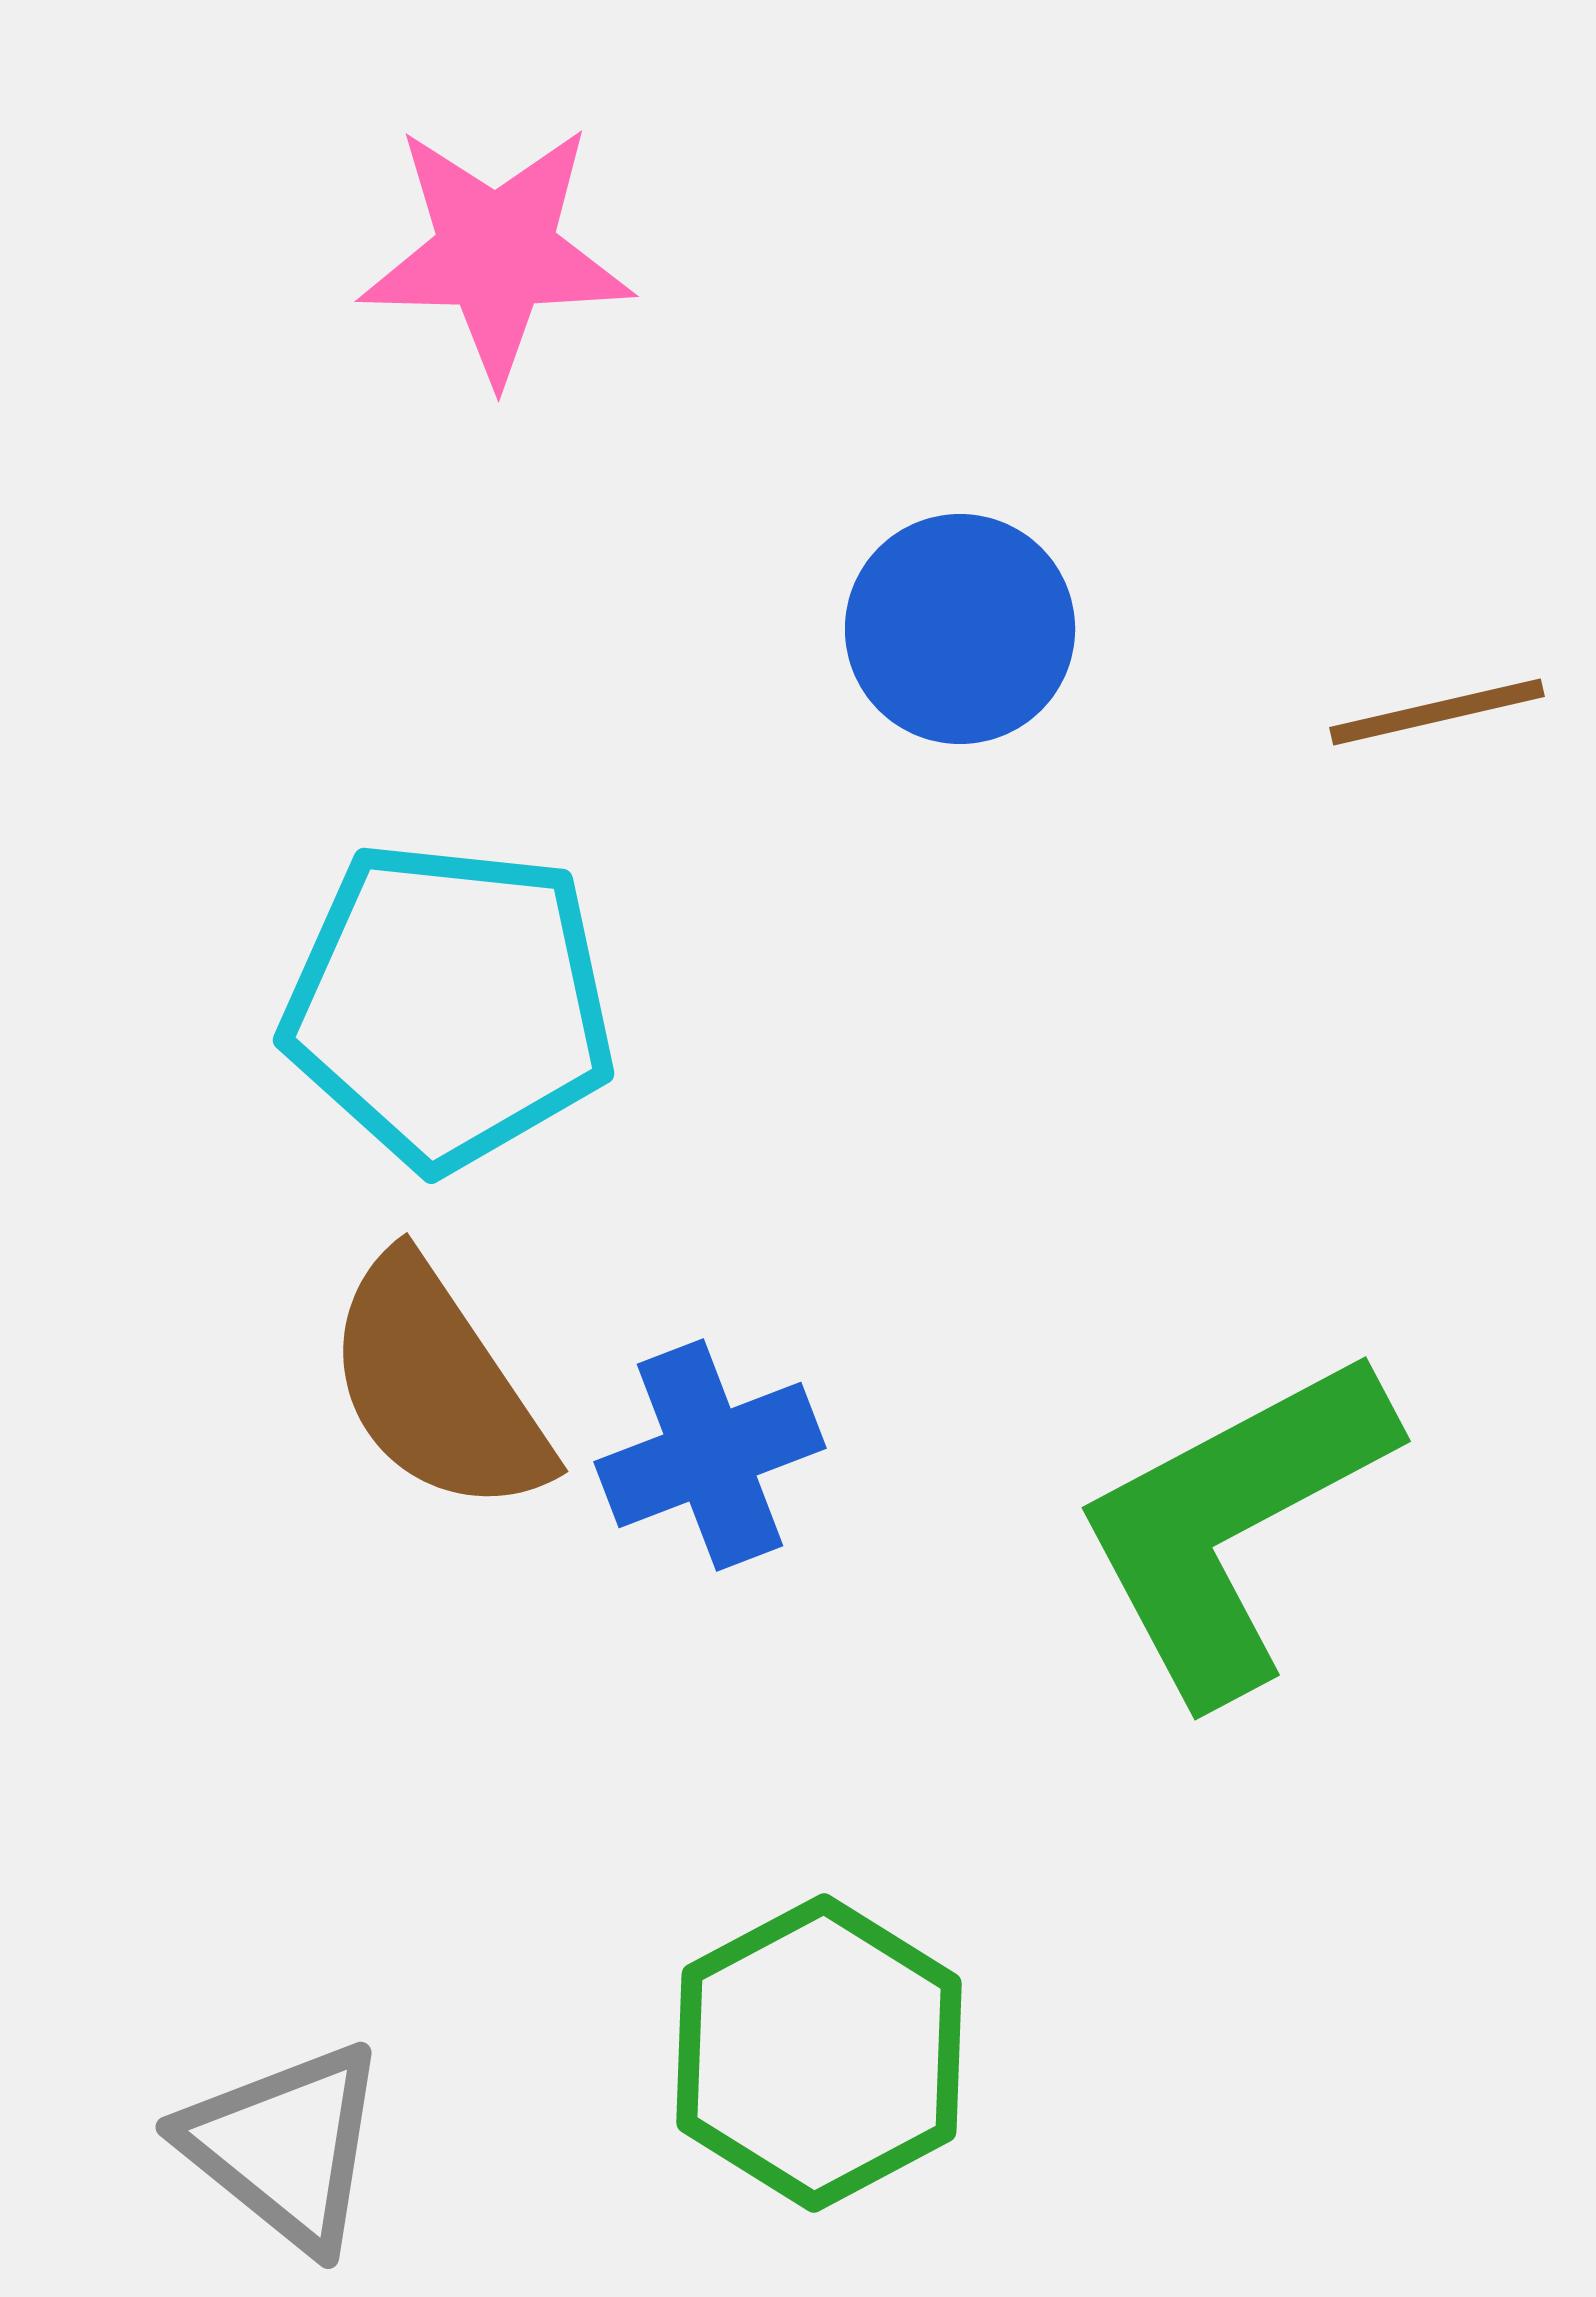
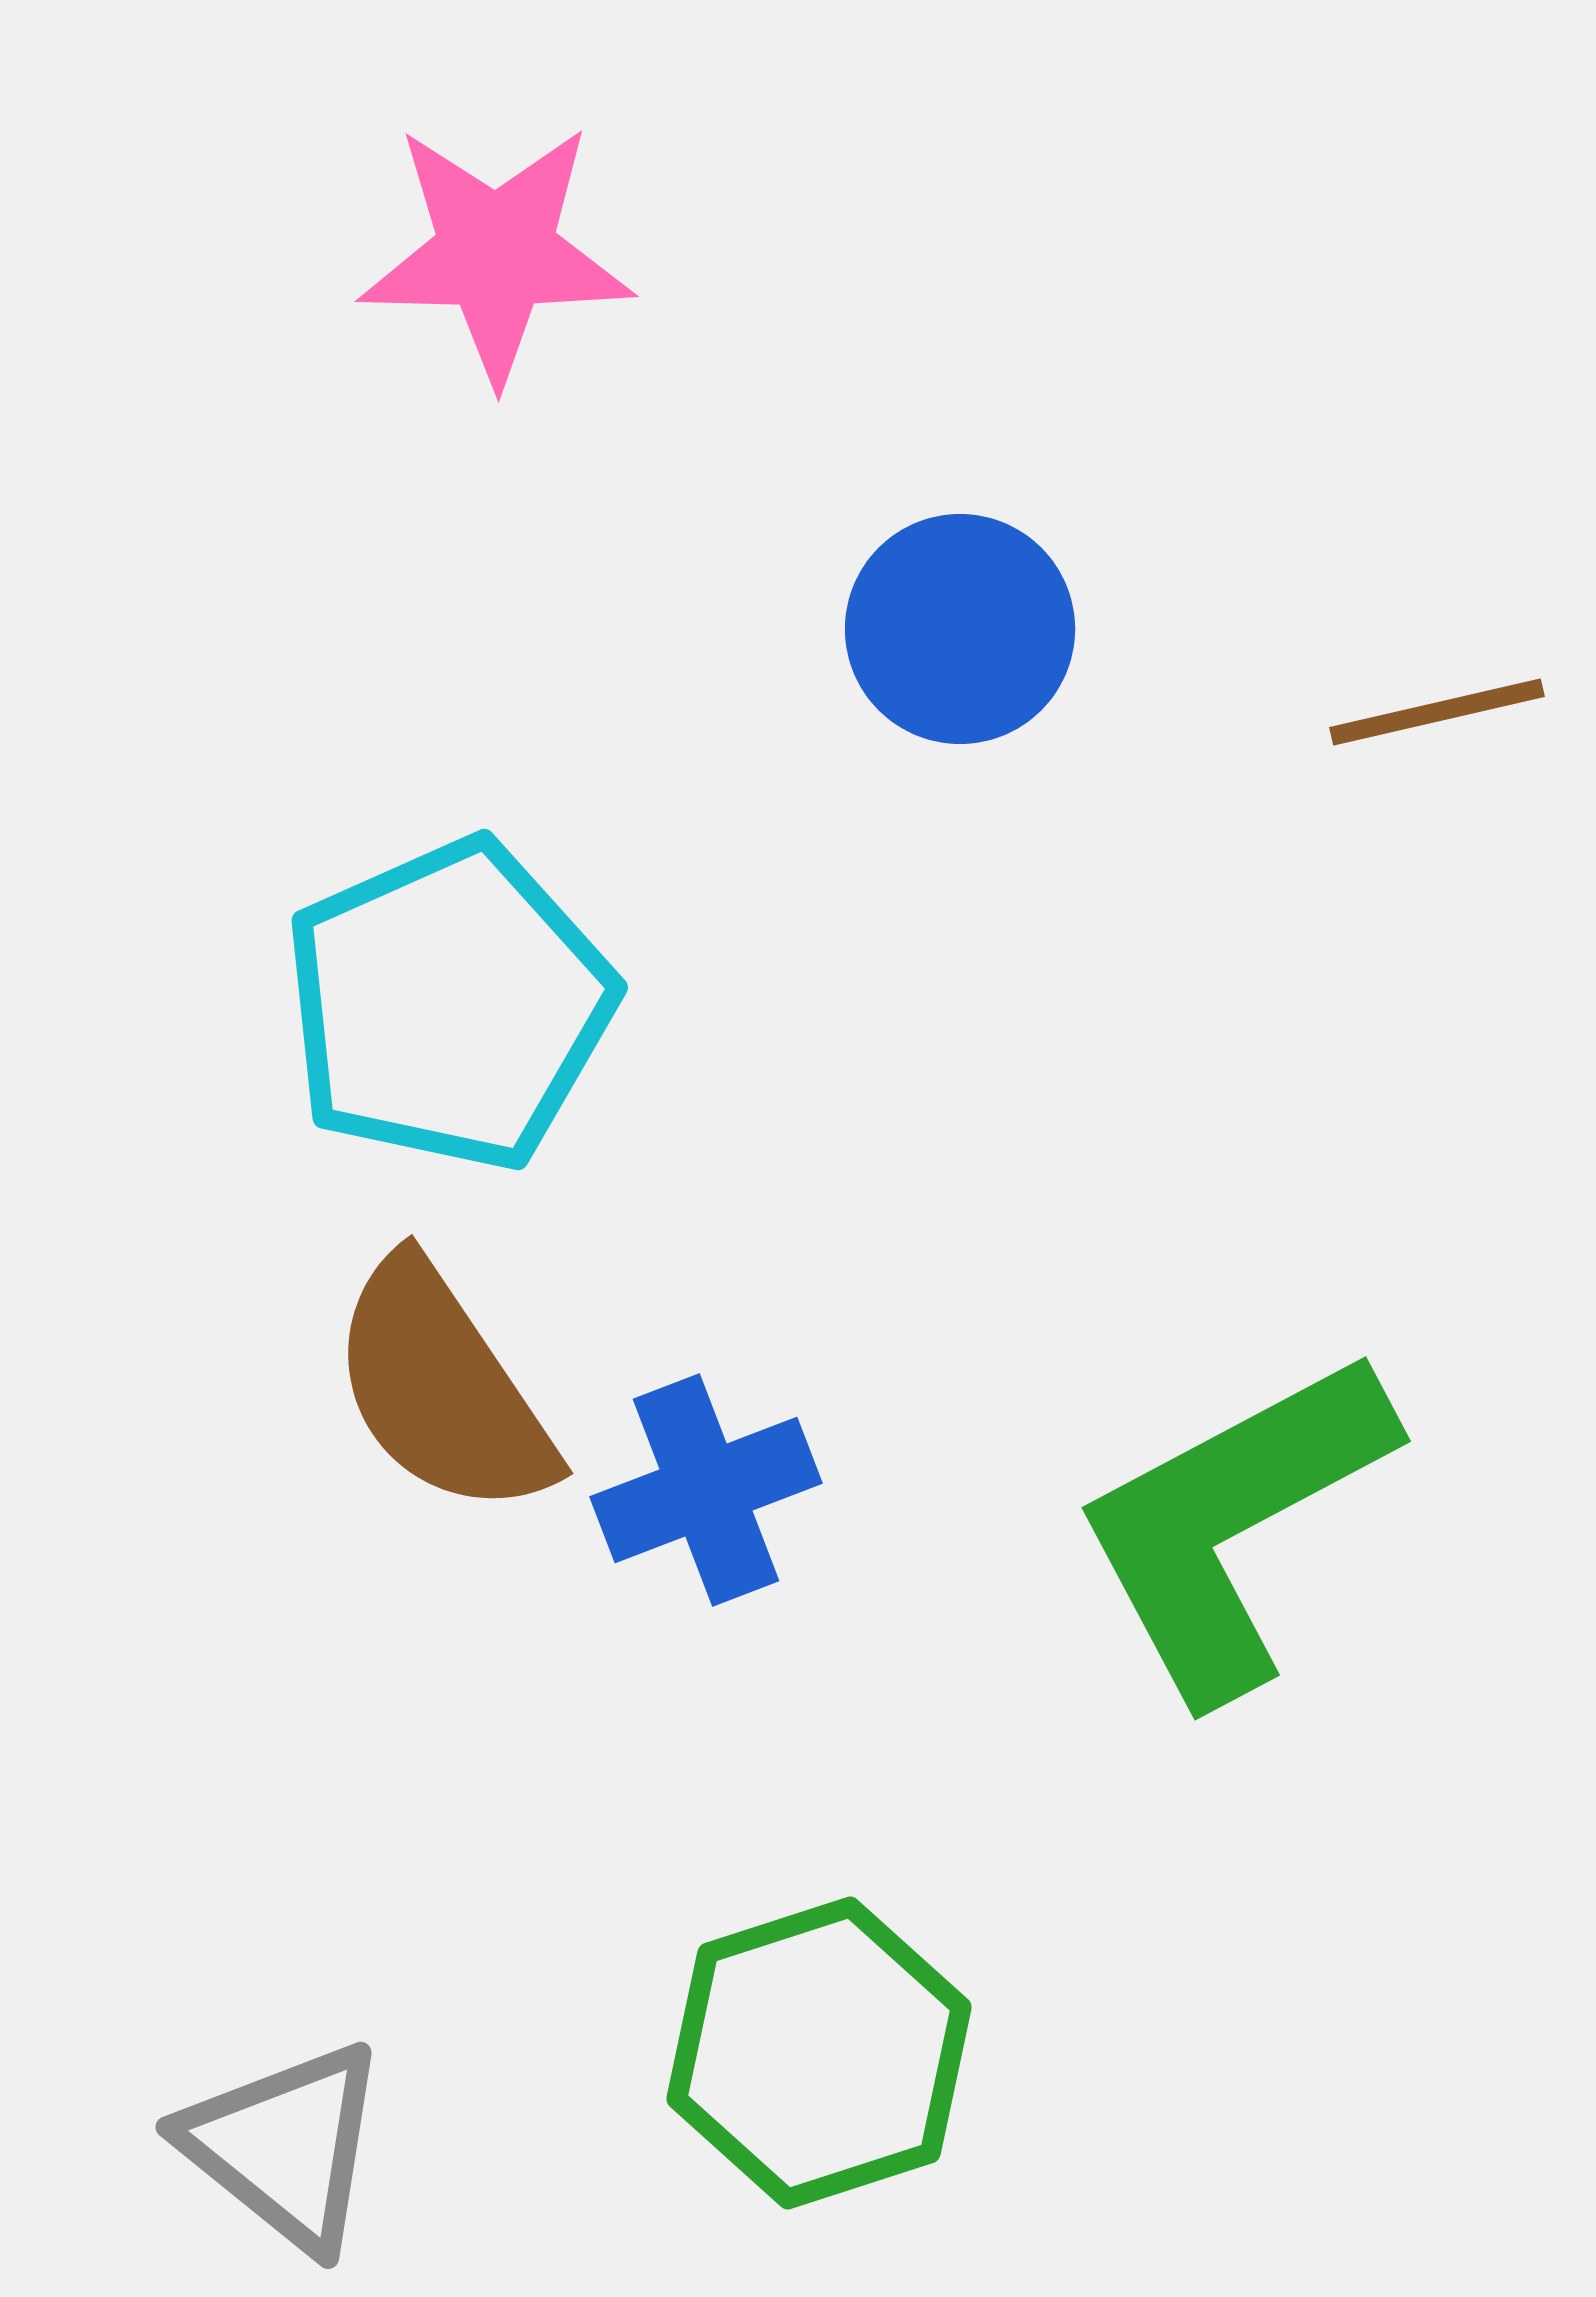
cyan pentagon: rotated 30 degrees counterclockwise
brown semicircle: moved 5 px right, 2 px down
blue cross: moved 4 px left, 35 px down
green hexagon: rotated 10 degrees clockwise
